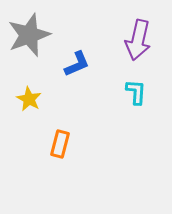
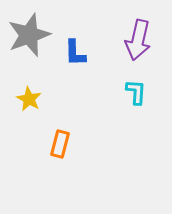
blue L-shape: moved 2 px left, 11 px up; rotated 112 degrees clockwise
